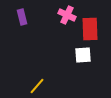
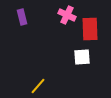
white square: moved 1 px left, 2 px down
yellow line: moved 1 px right
